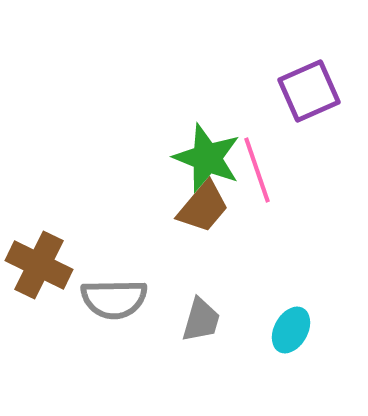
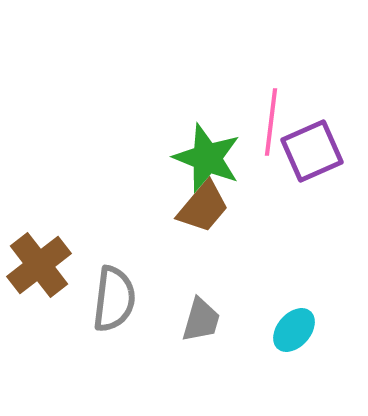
purple square: moved 3 px right, 60 px down
pink line: moved 14 px right, 48 px up; rotated 26 degrees clockwise
brown cross: rotated 26 degrees clockwise
gray semicircle: rotated 82 degrees counterclockwise
cyan ellipse: moved 3 px right; rotated 12 degrees clockwise
